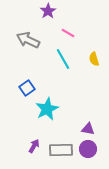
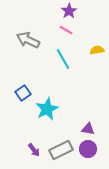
purple star: moved 21 px right
pink line: moved 2 px left, 3 px up
yellow semicircle: moved 3 px right, 9 px up; rotated 96 degrees clockwise
blue square: moved 4 px left, 5 px down
purple arrow: moved 4 px down; rotated 112 degrees clockwise
gray rectangle: rotated 25 degrees counterclockwise
